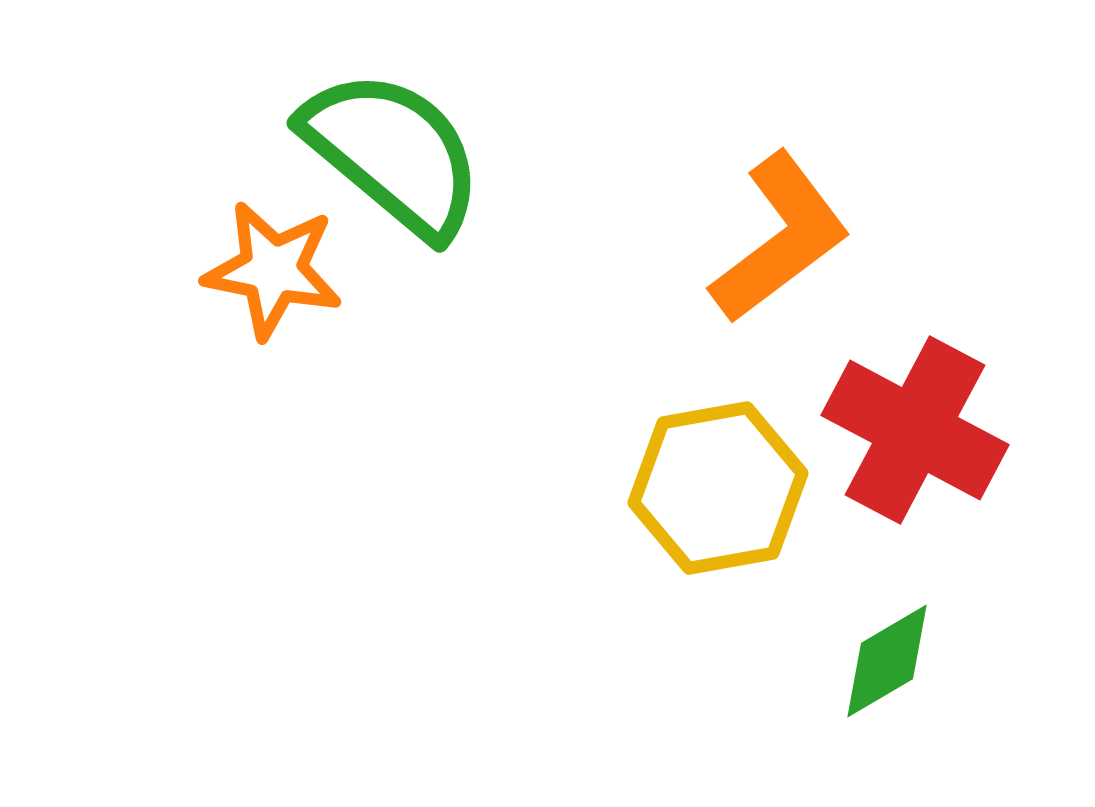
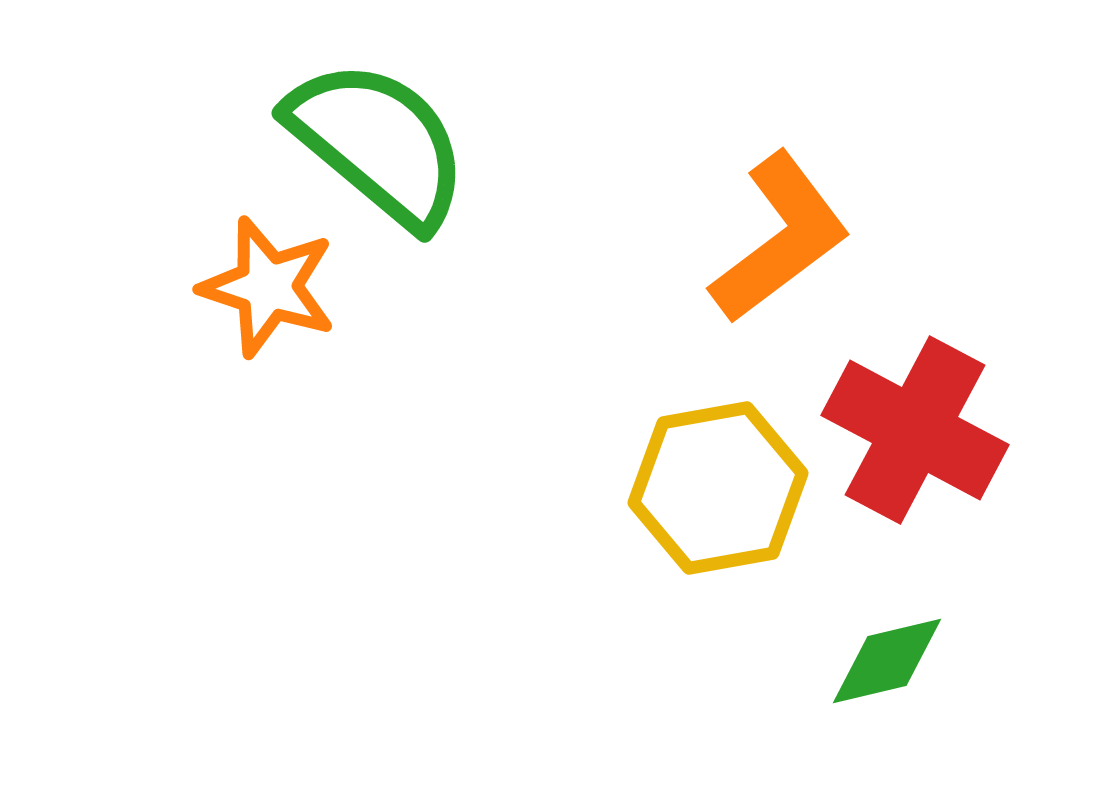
green semicircle: moved 15 px left, 10 px up
orange star: moved 5 px left, 17 px down; rotated 7 degrees clockwise
green diamond: rotated 17 degrees clockwise
